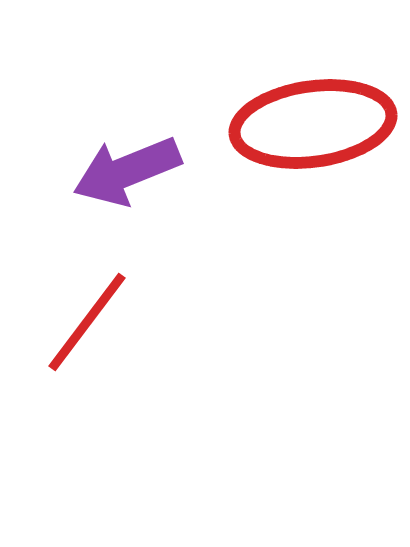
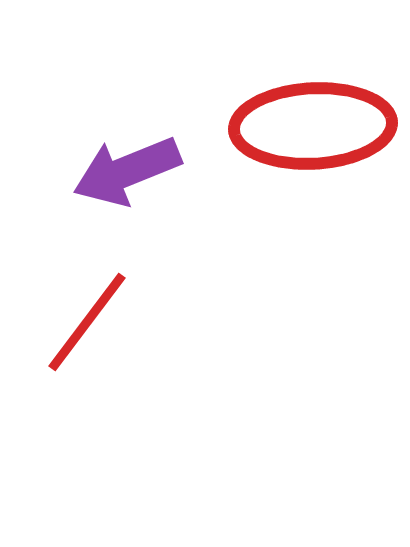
red ellipse: moved 2 px down; rotated 5 degrees clockwise
